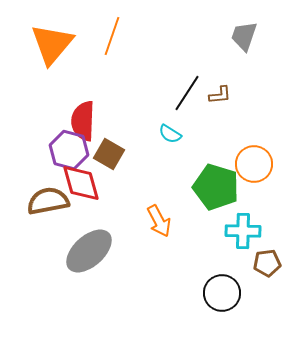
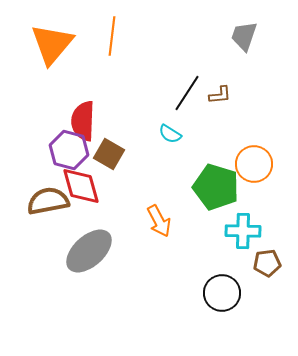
orange line: rotated 12 degrees counterclockwise
red diamond: moved 3 px down
